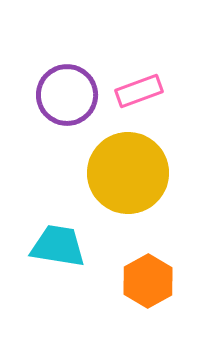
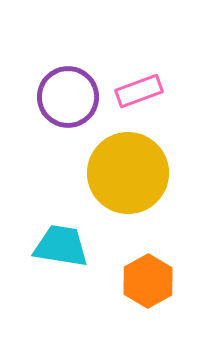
purple circle: moved 1 px right, 2 px down
cyan trapezoid: moved 3 px right
